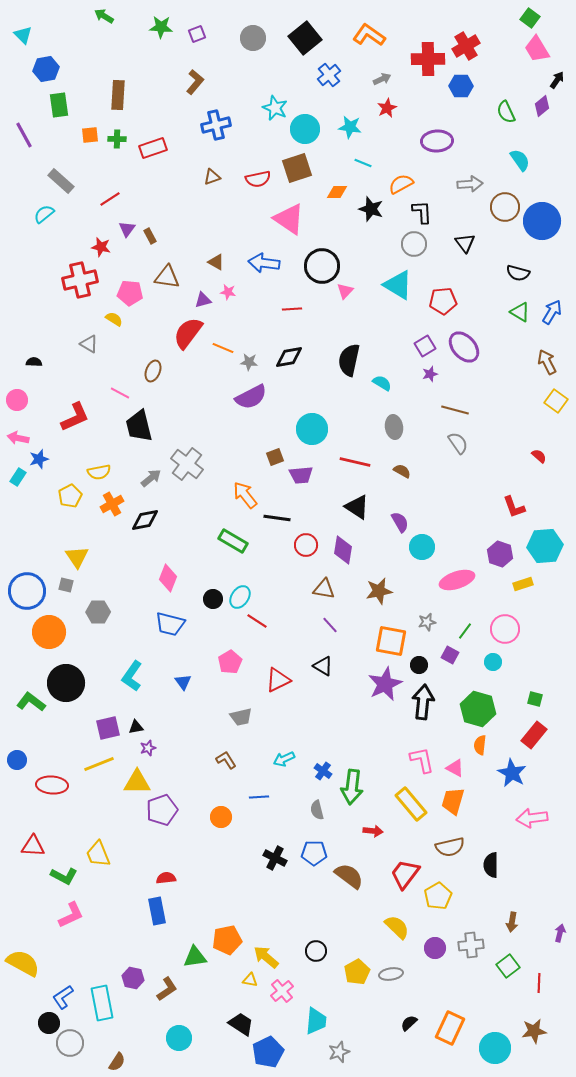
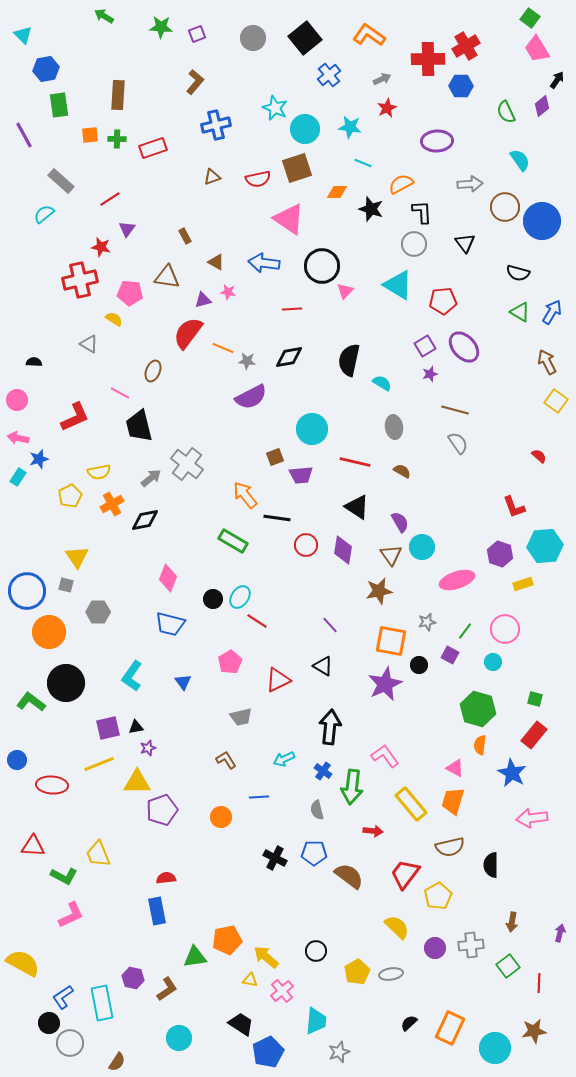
brown rectangle at (150, 236): moved 35 px right
gray star at (249, 362): moved 2 px left, 1 px up
brown triangle at (324, 589): moved 67 px right, 34 px up; rotated 45 degrees clockwise
black arrow at (423, 702): moved 93 px left, 25 px down
pink L-shape at (422, 760): moved 37 px left, 4 px up; rotated 24 degrees counterclockwise
